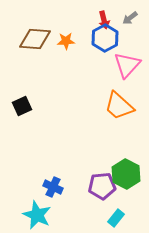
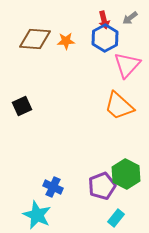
purple pentagon: rotated 16 degrees counterclockwise
